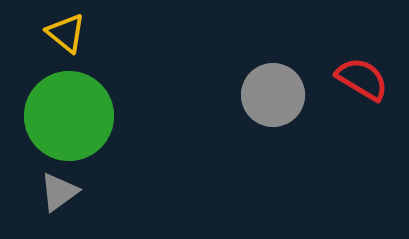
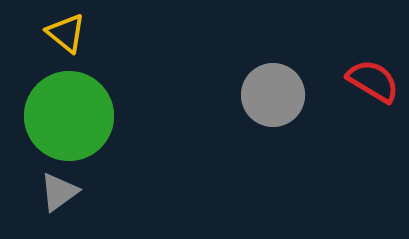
red semicircle: moved 11 px right, 2 px down
